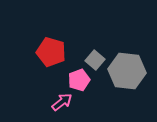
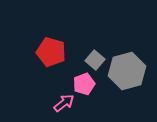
gray hexagon: rotated 21 degrees counterclockwise
pink pentagon: moved 5 px right, 4 px down
pink arrow: moved 2 px right, 1 px down
